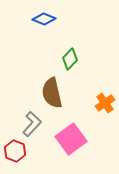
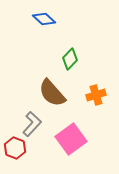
blue diamond: rotated 20 degrees clockwise
brown semicircle: rotated 28 degrees counterclockwise
orange cross: moved 9 px left, 8 px up; rotated 18 degrees clockwise
red hexagon: moved 3 px up
